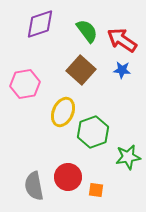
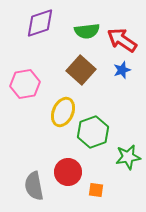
purple diamond: moved 1 px up
green semicircle: rotated 120 degrees clockwise
blue star: rotated 24 degrees counterclockwise
red circle: moved 5 px up
